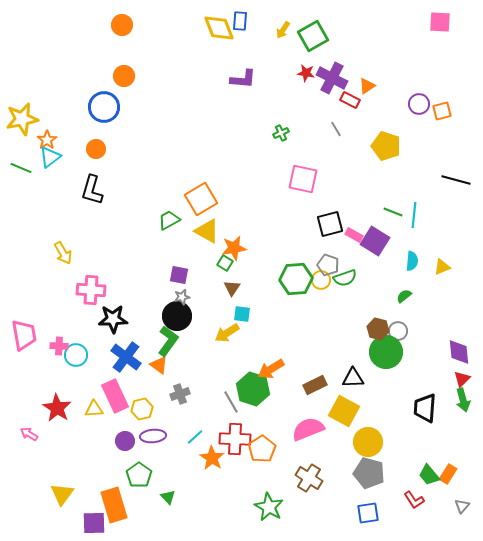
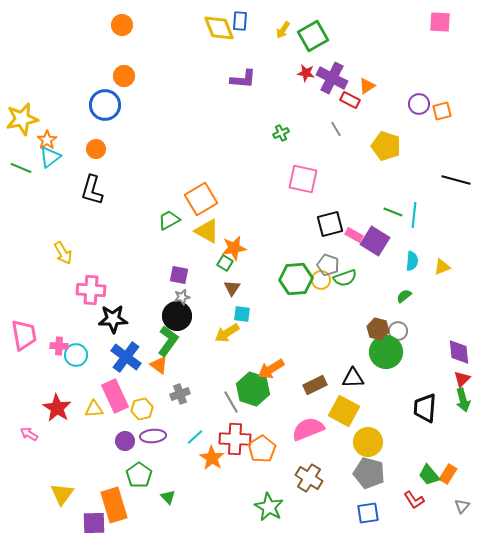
blue circle at (104, 107): moved 1 px right, 2 px up
